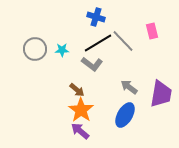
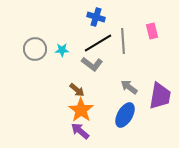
gray line: rotated 40 degrees clockwise
purple trapezoid: moved 1 px left, 2 px down
